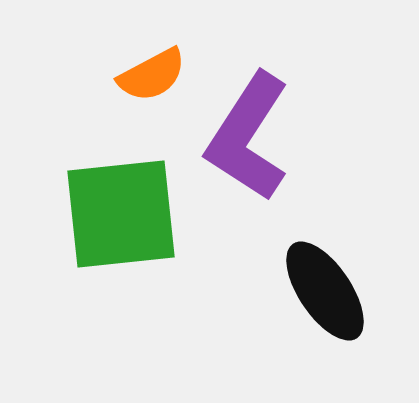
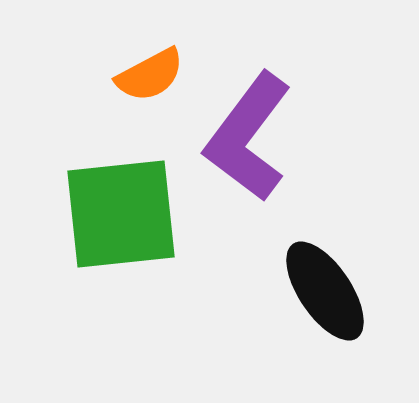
orange semicircle: moved 2 px left
purple L-shape: rotated 4 degrees clockwise
